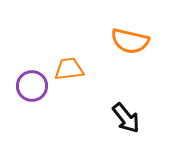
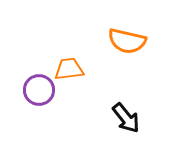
orange semicircle: moved 3 px left
purple circle: moved 7 px right, 4 px down
